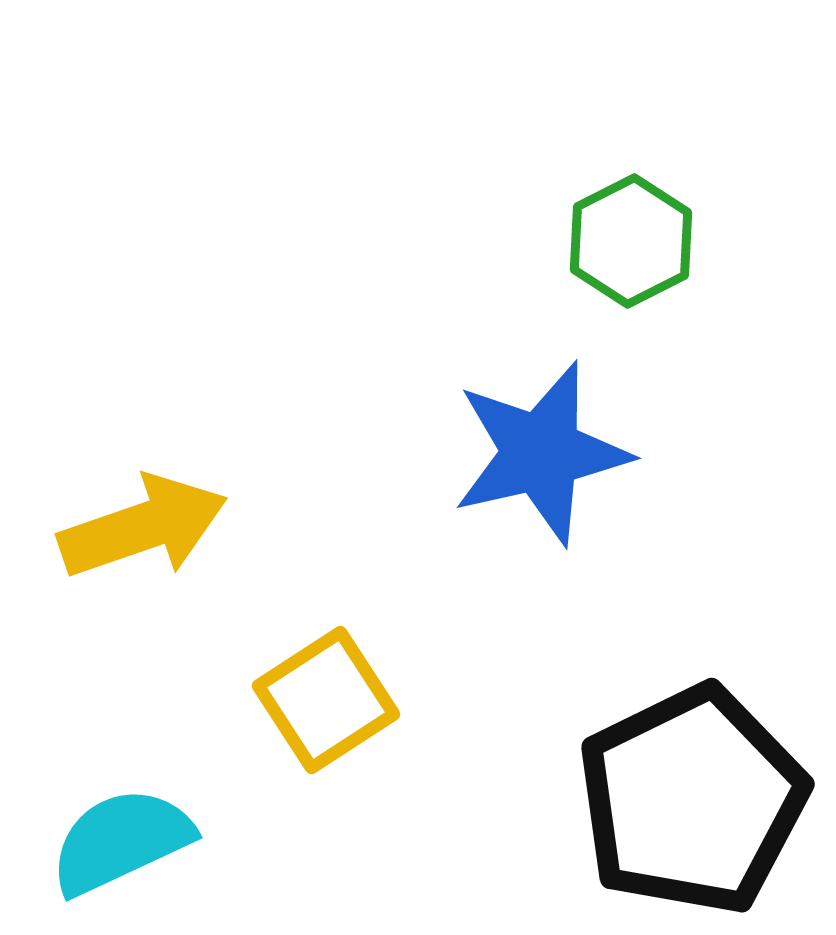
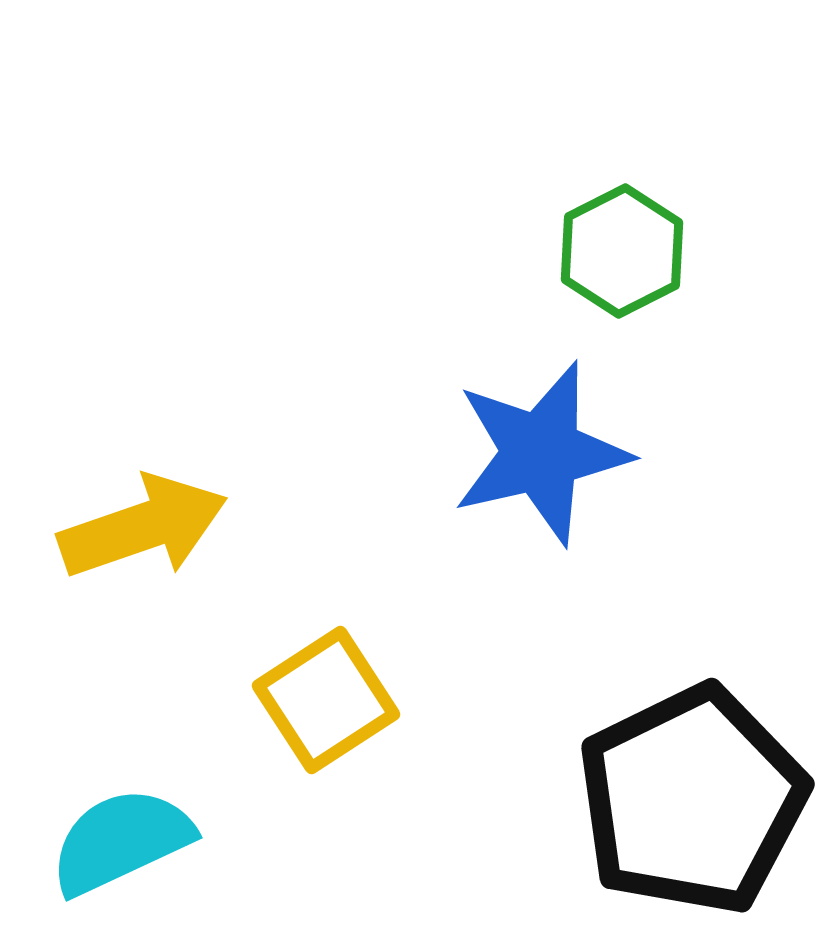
green hexagon: moved 9 px left, 10 px down
